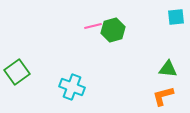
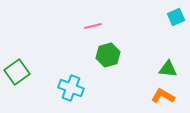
cyan square: rotated 18 degrees counterclockwise
green hexagon: moved 5 px left, 25 px down
cyan cross: moved 1 px left, 1 px down
orange L-shape: rotated 45 degrees clockwise
